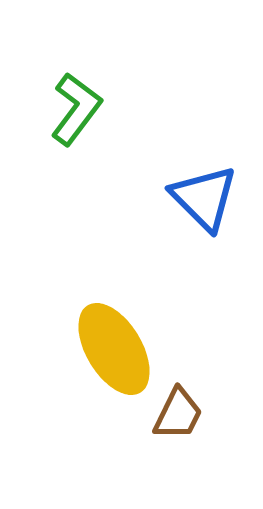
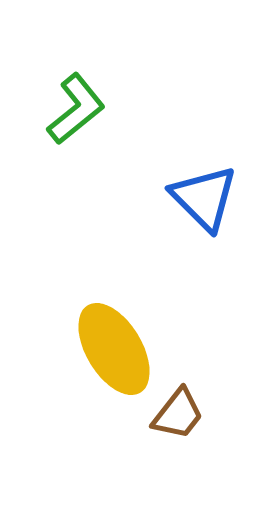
green L-shape: rotated 14 degrees clockwise
brown trapezoid: rotated 12 degrees clockwise
